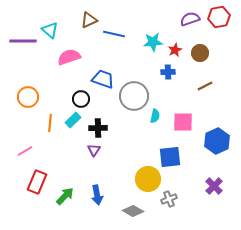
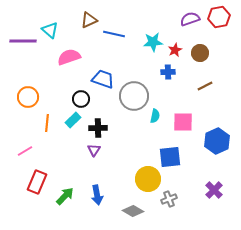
orange line: moved 3 px left
purple cross: moved 4 px down
